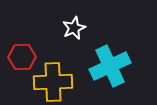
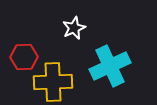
red hexagon: moved 2 px right
